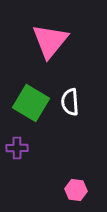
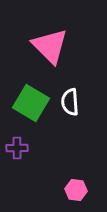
pink triangle: moved 5 px down; rotated 24 degrees counterclockwise
